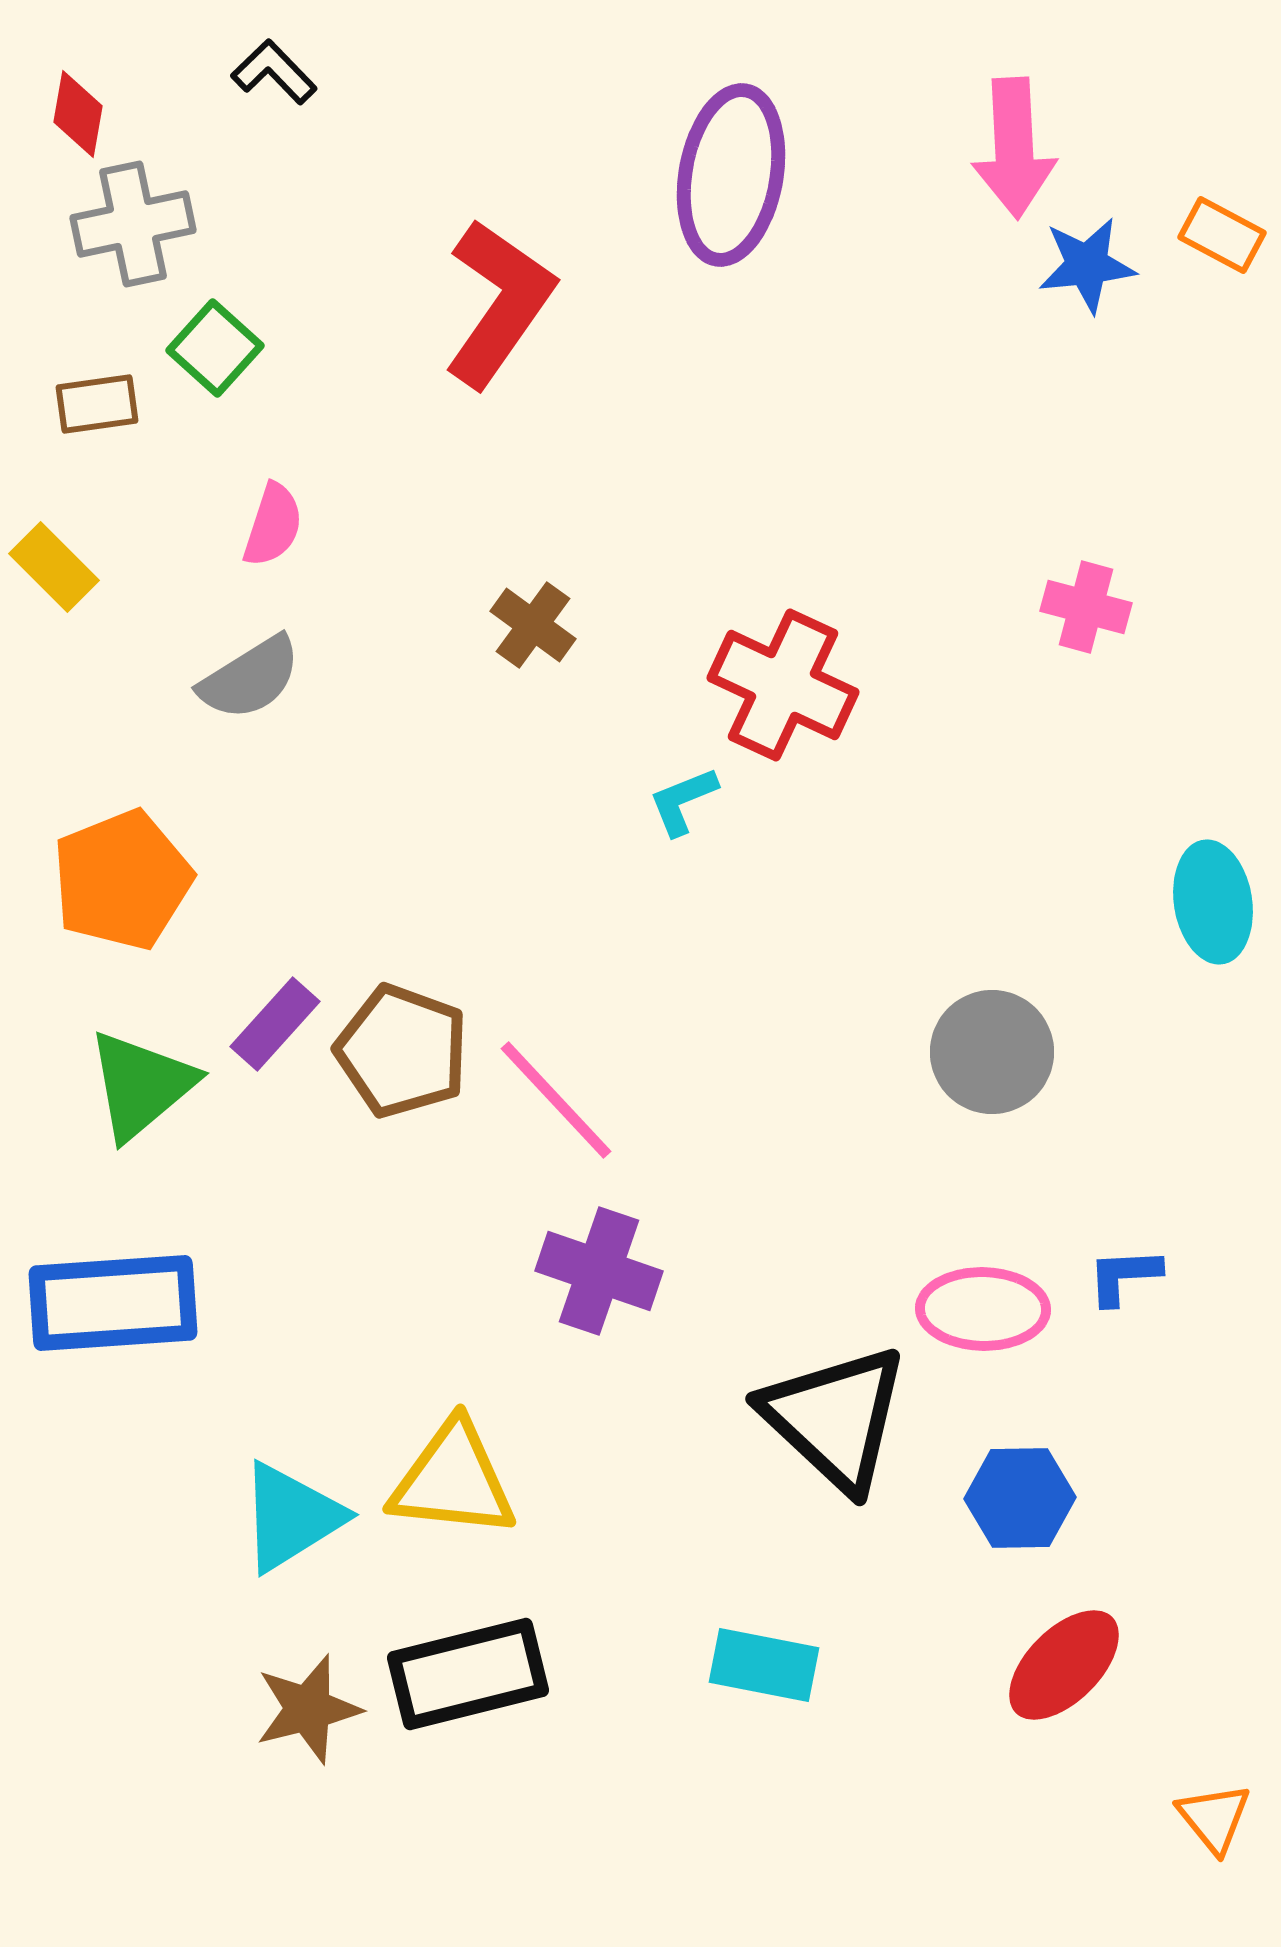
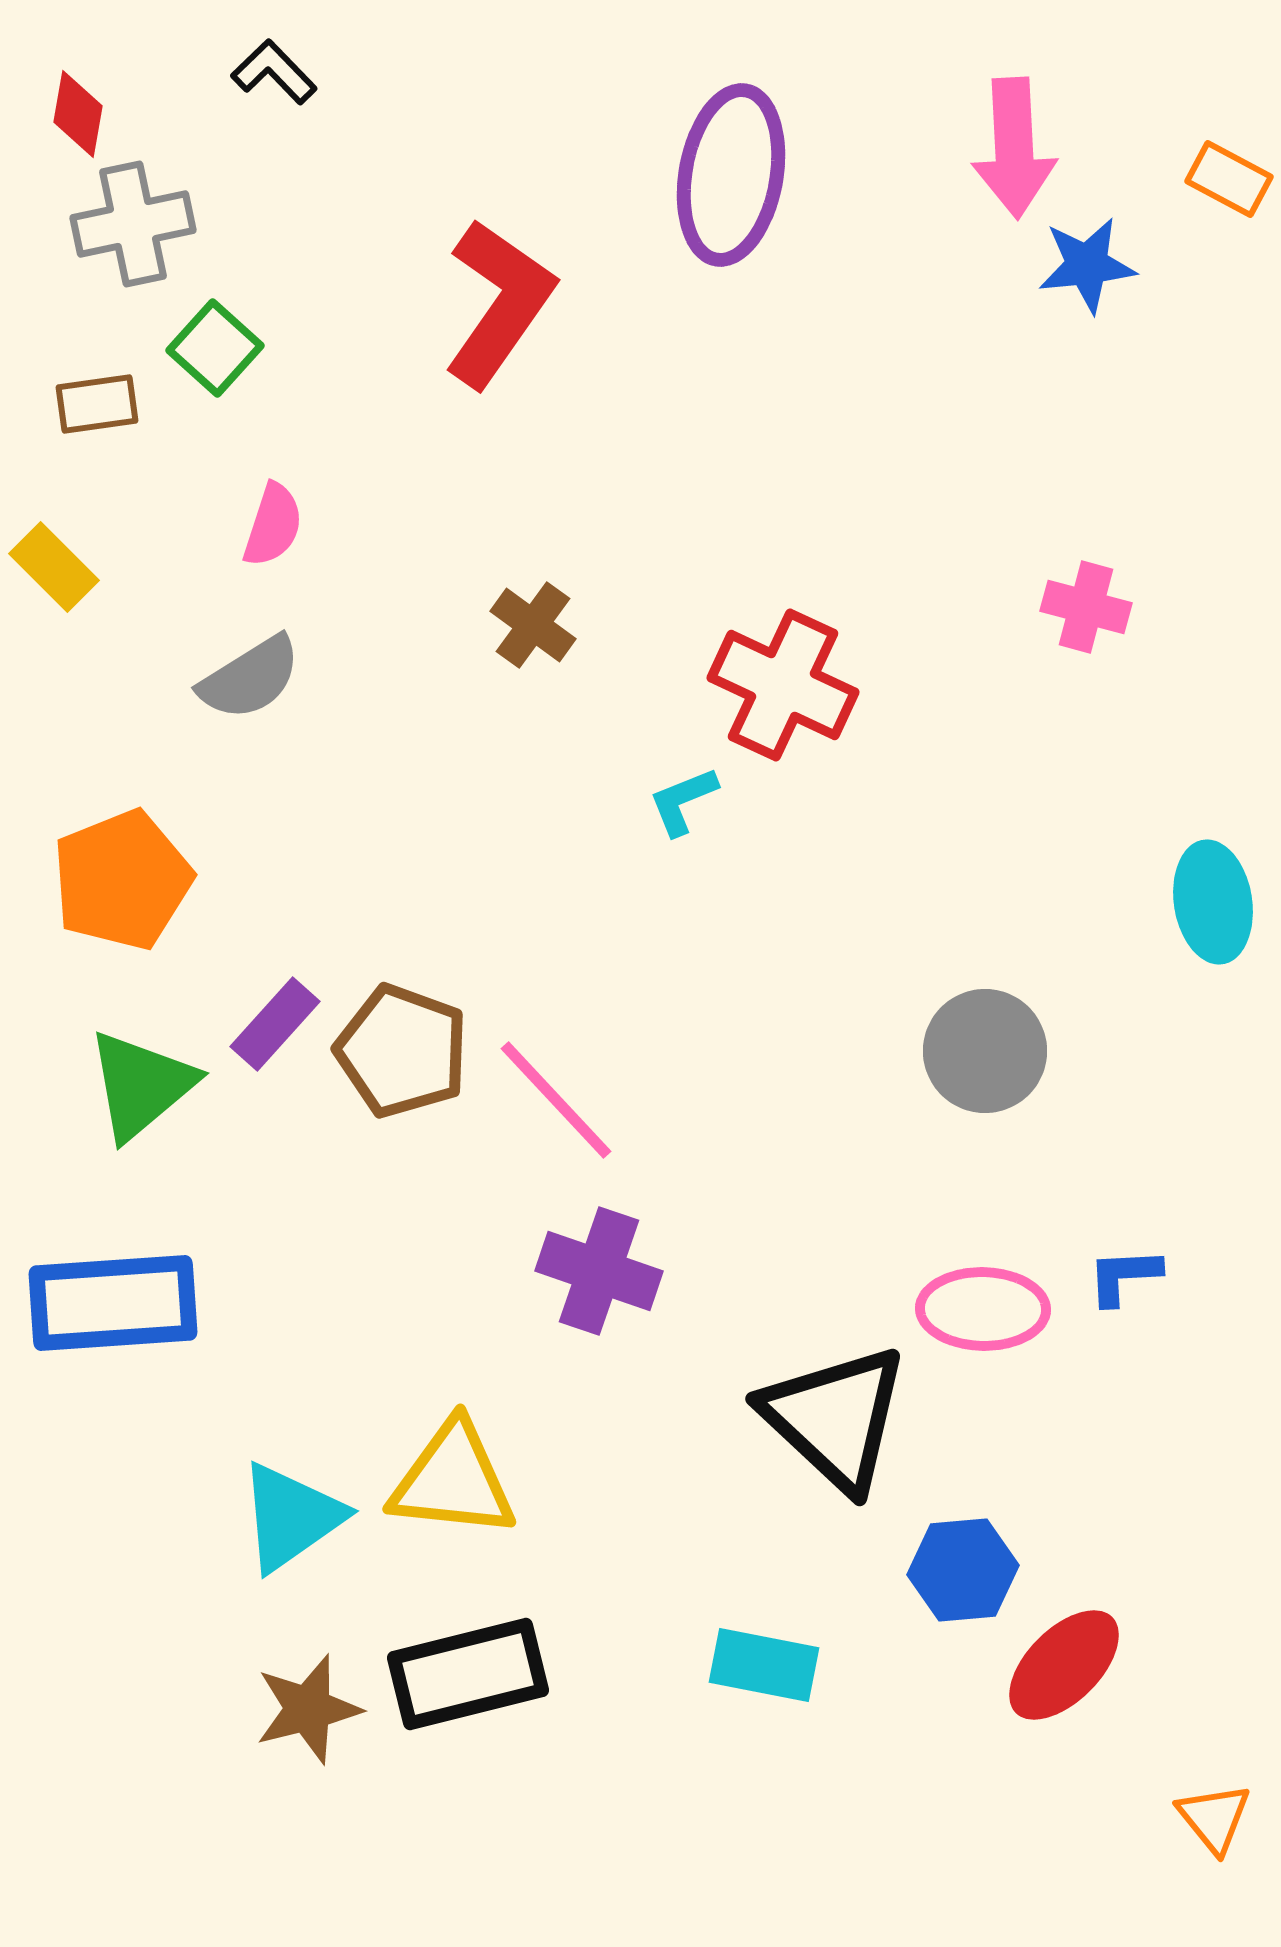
orange rectangle: moved 7 px right, 56 px up
gray circle: moved 7 px left, 1 px up
blue hexagon: moved 57 px left, 72 px down; rotated 4 degrees counterclockwise
cyan triangle: rotated 3 degrees counterclockwise
